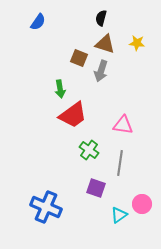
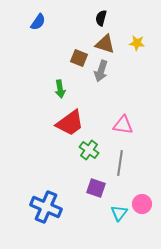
red trapezoid: moved 3 px left, 8 px down
cyan triangle: moved 2 px up; rotated 18 degrees counterclockwise
